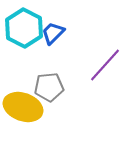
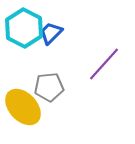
blue trapezoid: moved 2 px left
purple line: moved 1 px left, 1 px up
yellow ellipse: rotated 27 degrees clockwise
